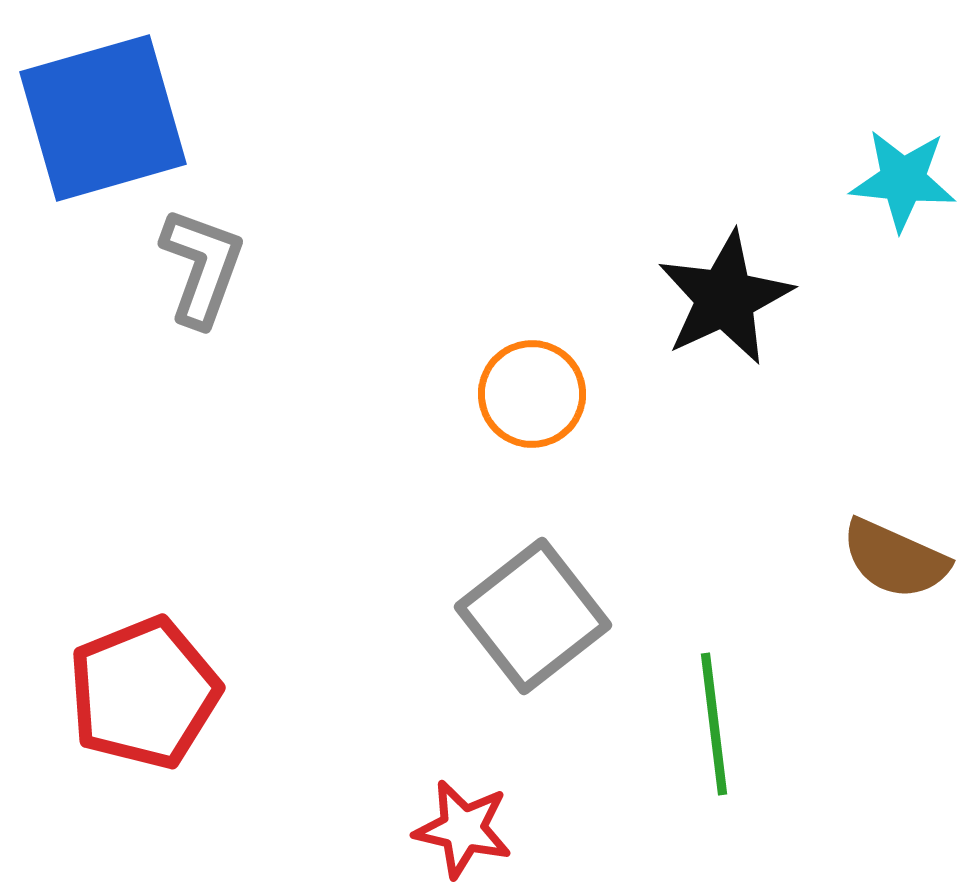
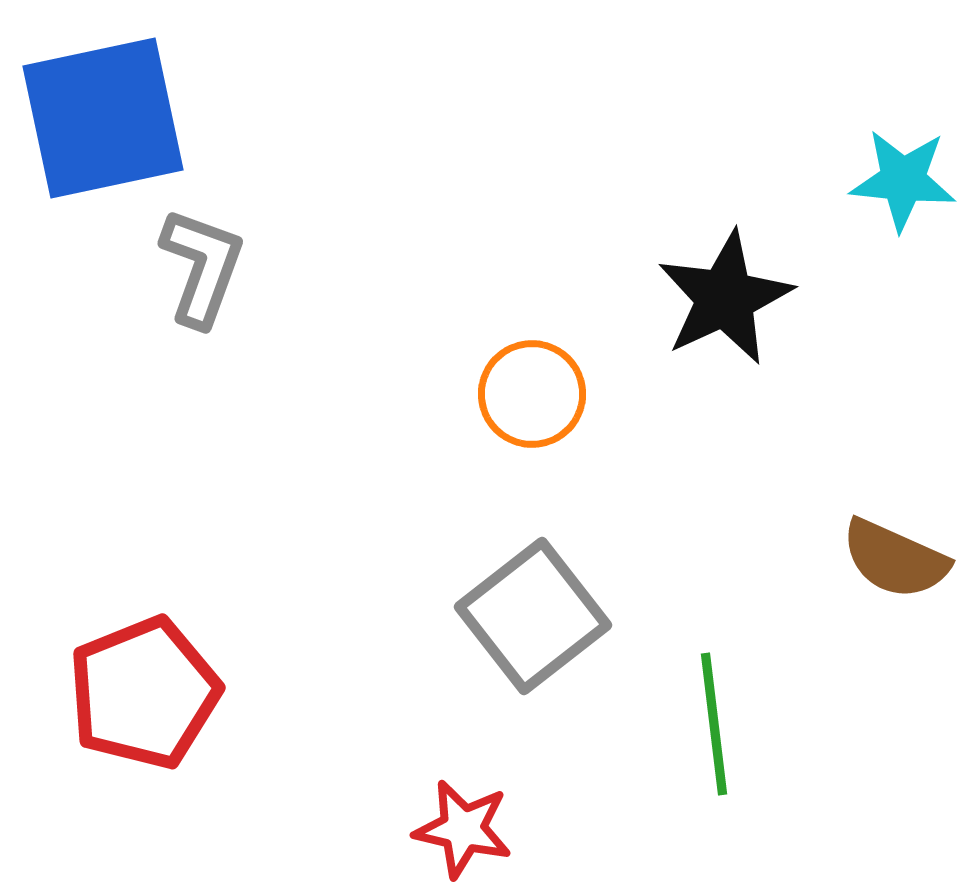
blue square: rotated 4 degrees clockwise
